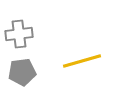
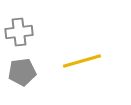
gray cross: moved 2 px up
